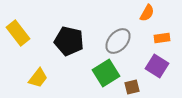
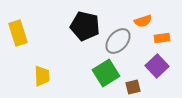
orange semicircle: moved 4 px left, 8 px down; rotated 42 degrees clockwise
yellow rectangle: rotated 20 degrees clockwise
black pentagon: moved 16 px right, 15 px up
purple square: rotated 15 degrees clockwise
yellow trapezoid: moved 4 px right, 2 px up; rotated 40 degrees counterclockwise
brown square: moved 1 px right
